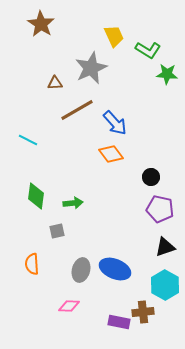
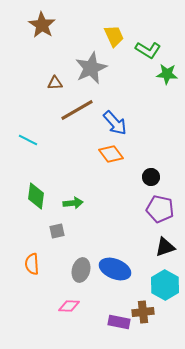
brown star: moved 1 px right, 1 px down
